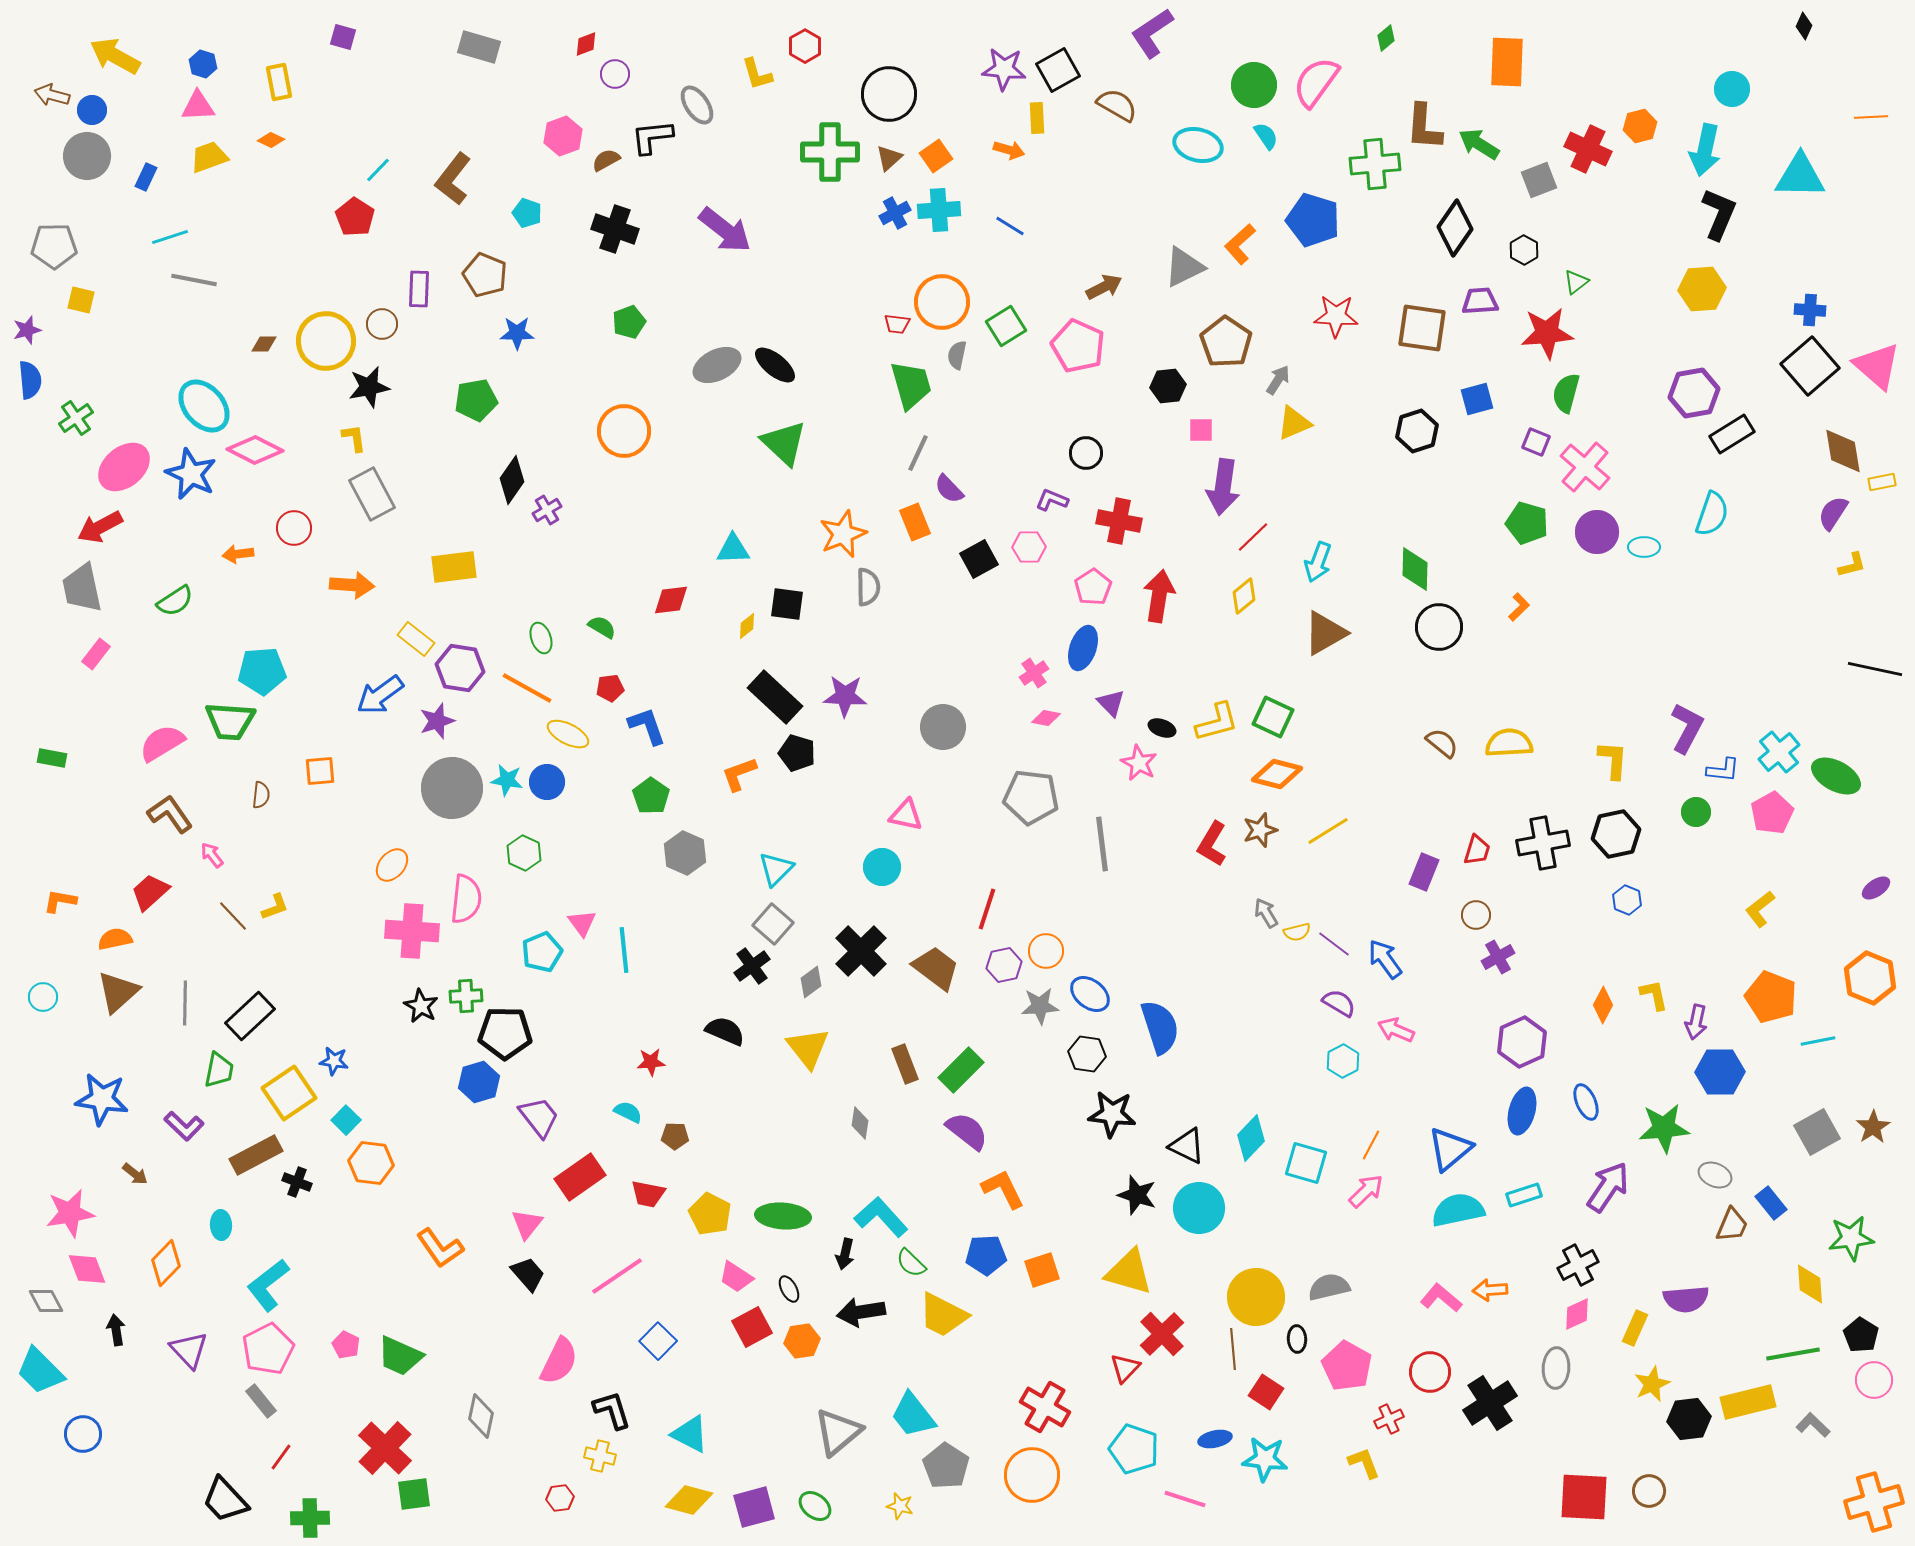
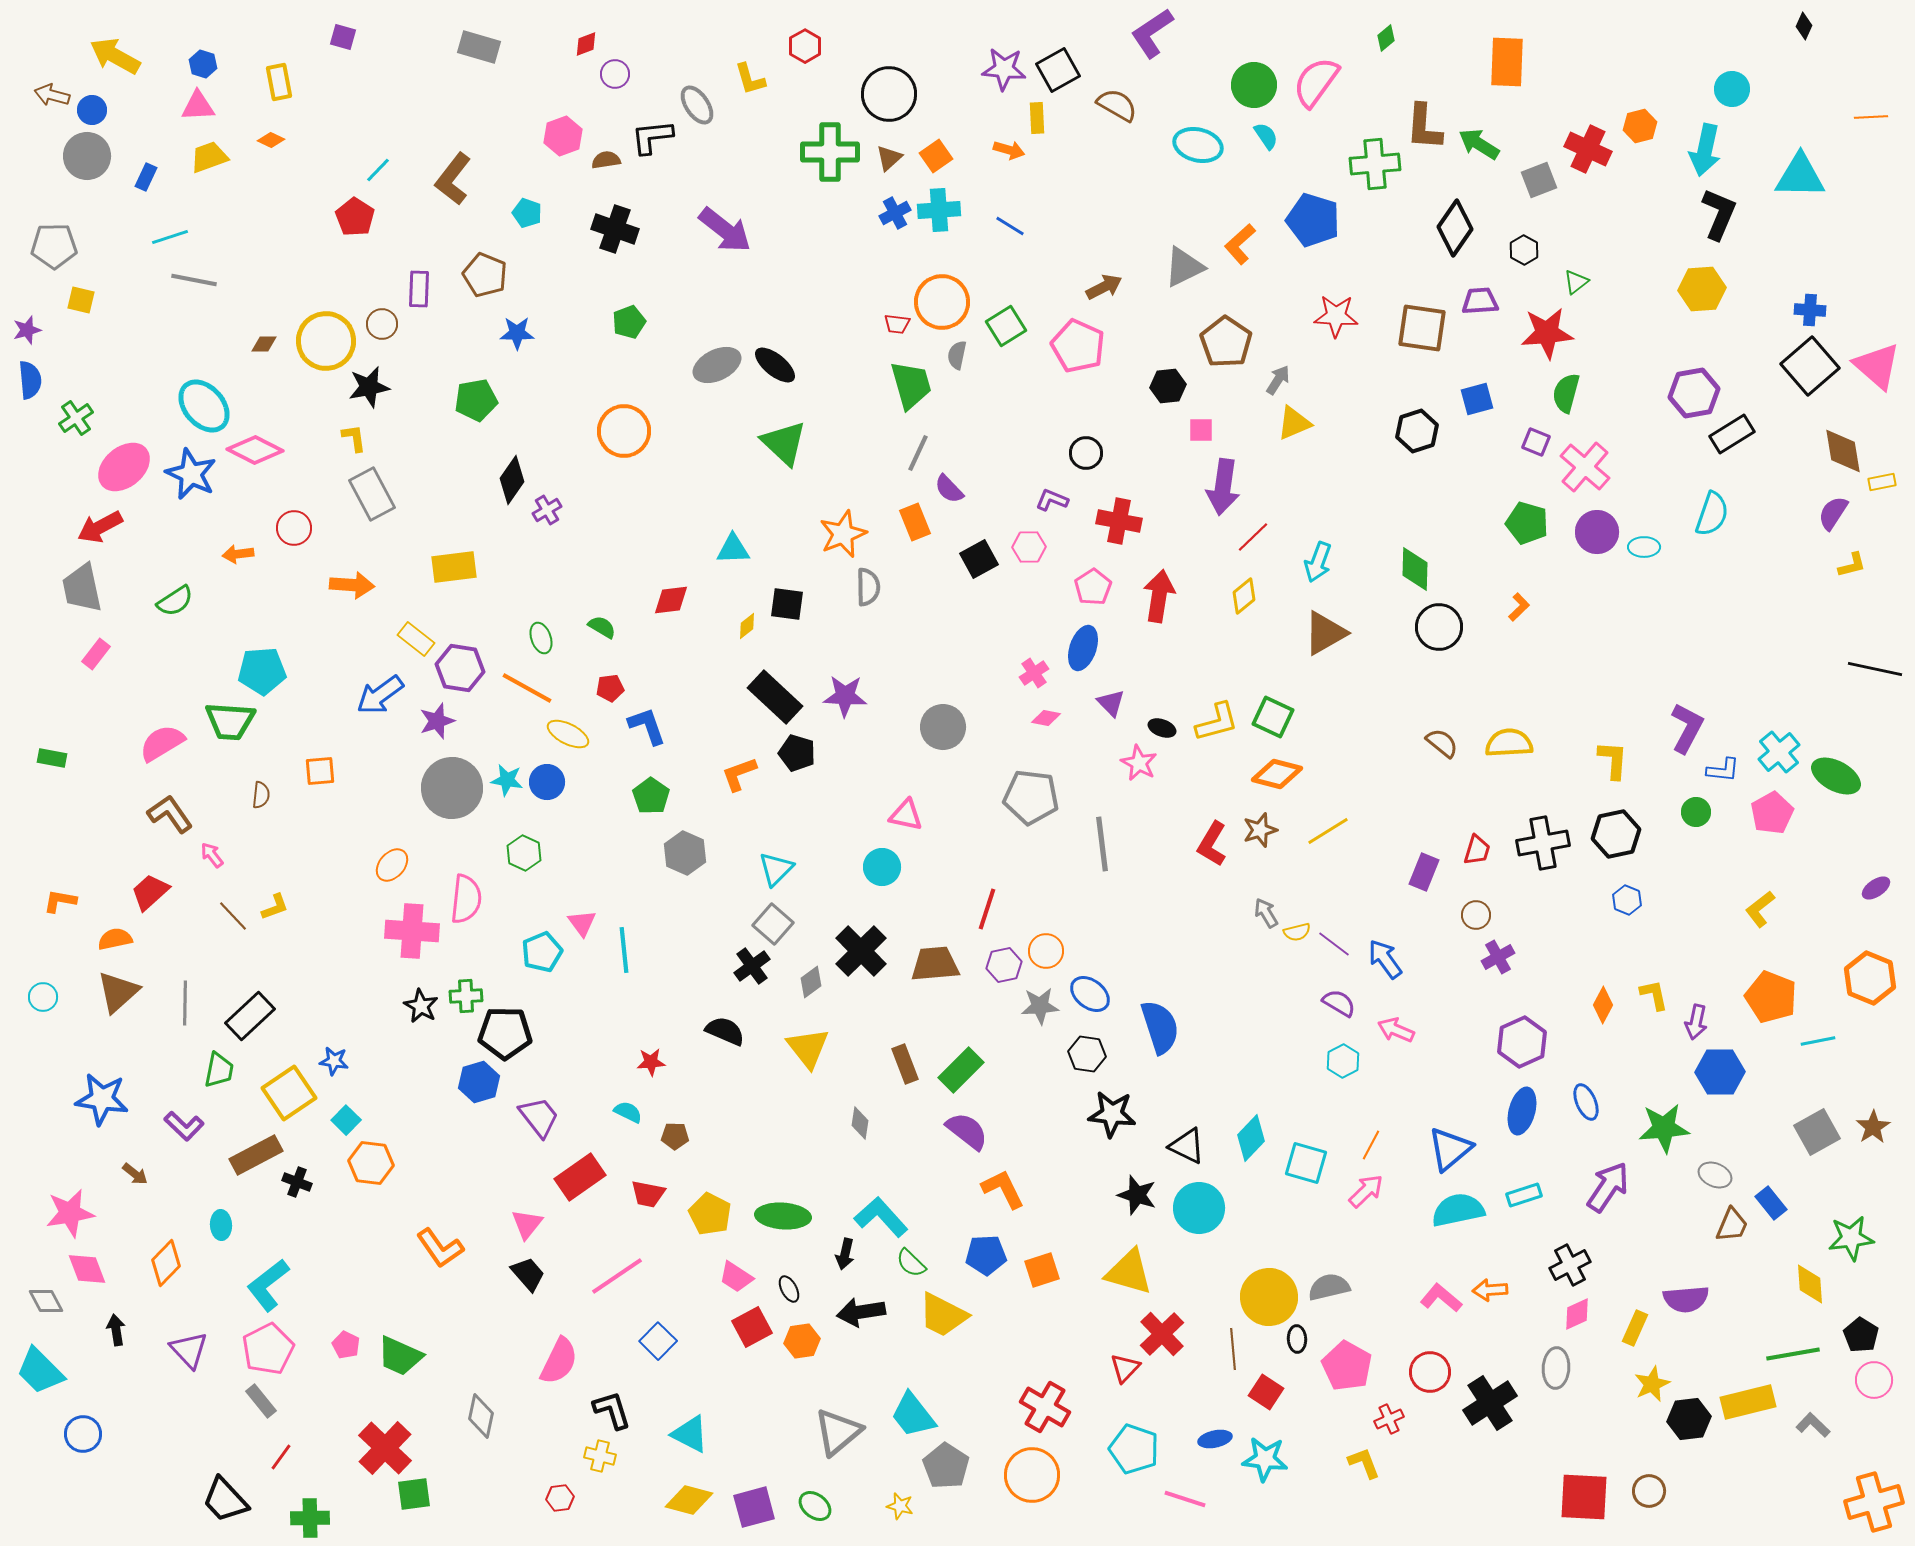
yellow L-shape at (757, 74): moved 7 px left, 5 px down
brown semicircle at (606, 160): rotated 20 degrees clockwise
brown trapezoid at (936, 968): moved 1 px left, 4 px up; rotated 42 degrees counterclockwise
black cross at (1578, 1265): moved 8 px left
yellow circle at (1256, 1297): moved 13 px right
